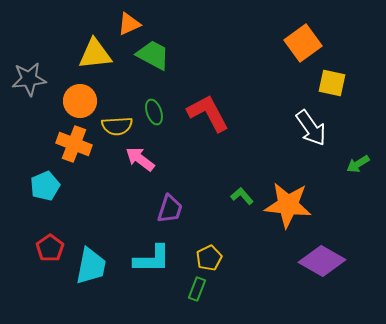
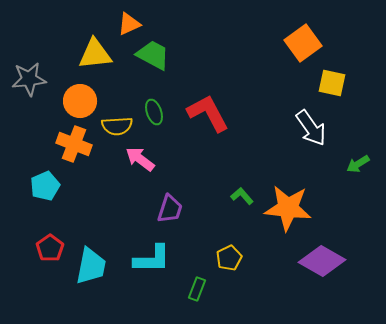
orange star: moved 3 px down
yellow pentagon: moved 20 px right
